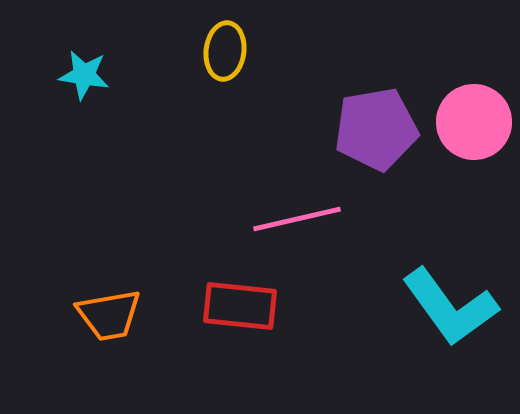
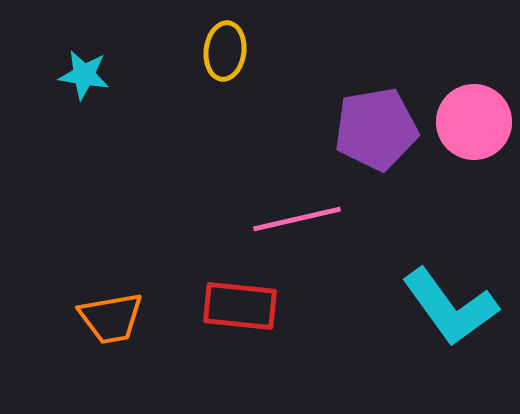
orange trapezoid: moved 2 px right, 3 px down
